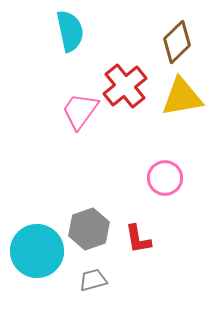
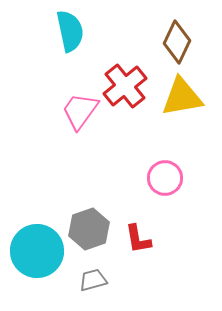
brown diamond: rotated 21 degrees counterclockwise
